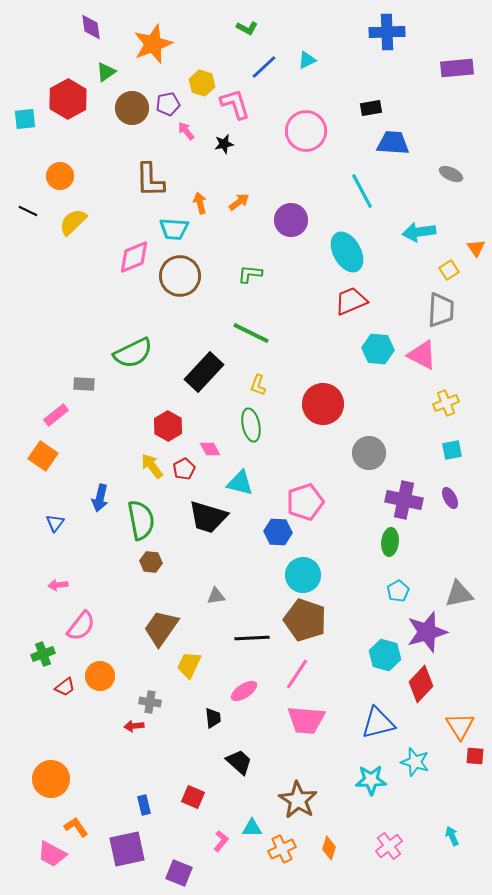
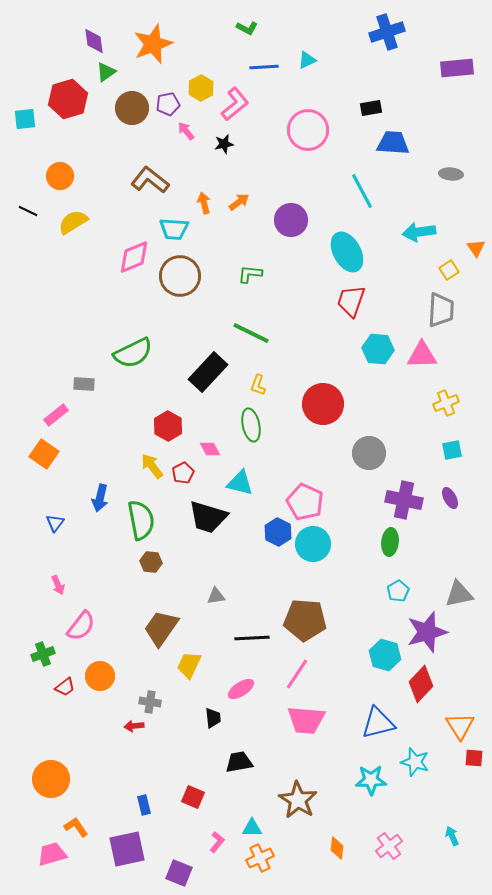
purple diamond at (91, 27): moved 3 px right, 14 px down
blue cross at (387, 32): rotated 16 degrees counterclockwise
blue line at (264, 67): rotated 40 degrees clockwise
yellow hexagon at (202, 83): moved 1 px left, 5 px down; rotated 15 degrees clockwise
red hexagon at (68, 99): rotated 12 degrees clockwise
pink L-shape at (235, 104): rotated 68 degrees clockwise
pink circle at (306, 131): moved 2 px right, 1 px up
gray ellipse at (451, 174): rotated 20 degrees counterclockwise
brown L-shape at (150, 180): rotated 129 degrees clockwise
orange arrow at (200, 203): moved 4 px right
yellow semicircle at (73, 222): rotated 12 degrees clockwise
red trapezoid at (351, 301): rotated 48 degrees counterclockwise
pink triangle at (422, 355): rotated 28 degrees counterclockwise
black rectangle at (204, 372): moved 4 px right
orange square at (43, 456): moved 1 px right, 2 px up
red pentagon at (184, 469): moved 1 px left, 4 px down
pink pentagon at (305, 502): rotated 30 degrees counterclockwise
blue hexagon at (278, 532): rotated 24 degrees clockwise
cyan circle at (303, 575): moved 10 px right, 31 px up
pink arrow at (58, 585): rotated 108 degrees counterclockwise
brown pentagon at (305, 620): rotated 15 degrees counterclockwise
pink ellipse at (244, 691): moved 3 px left, 2 px up
red square at (475, 756): moved 1 px left, 2 px down
black trapezoid at (239, 762): rotated 52 degrees counterclockwise
pink L-shape at (221, 841): moved 4 px left, 1 px down
orange diamond at (329, 848): moved 8 px right; rotated 10 degrees counterclockwise
orange cross at (282, 849): moved 22 px left, 9 px down
pink trapezoid at (52, 854): rotated 136 degrees clockwise
